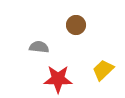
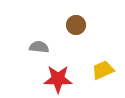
yellow trapezoid: rotated 20 degrees clockwise
